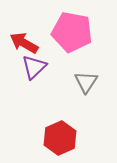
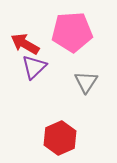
pink pentagon: rotated 15 degrees counterclockwise
red arrow: moved 1 px right, 1 px down
